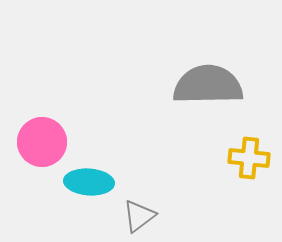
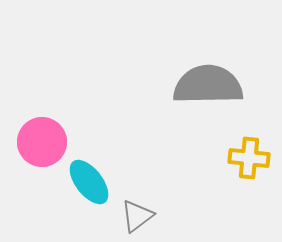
cyan ellipse: rotated 48 degrees clockwise
gray triangle: moved 2 px left
